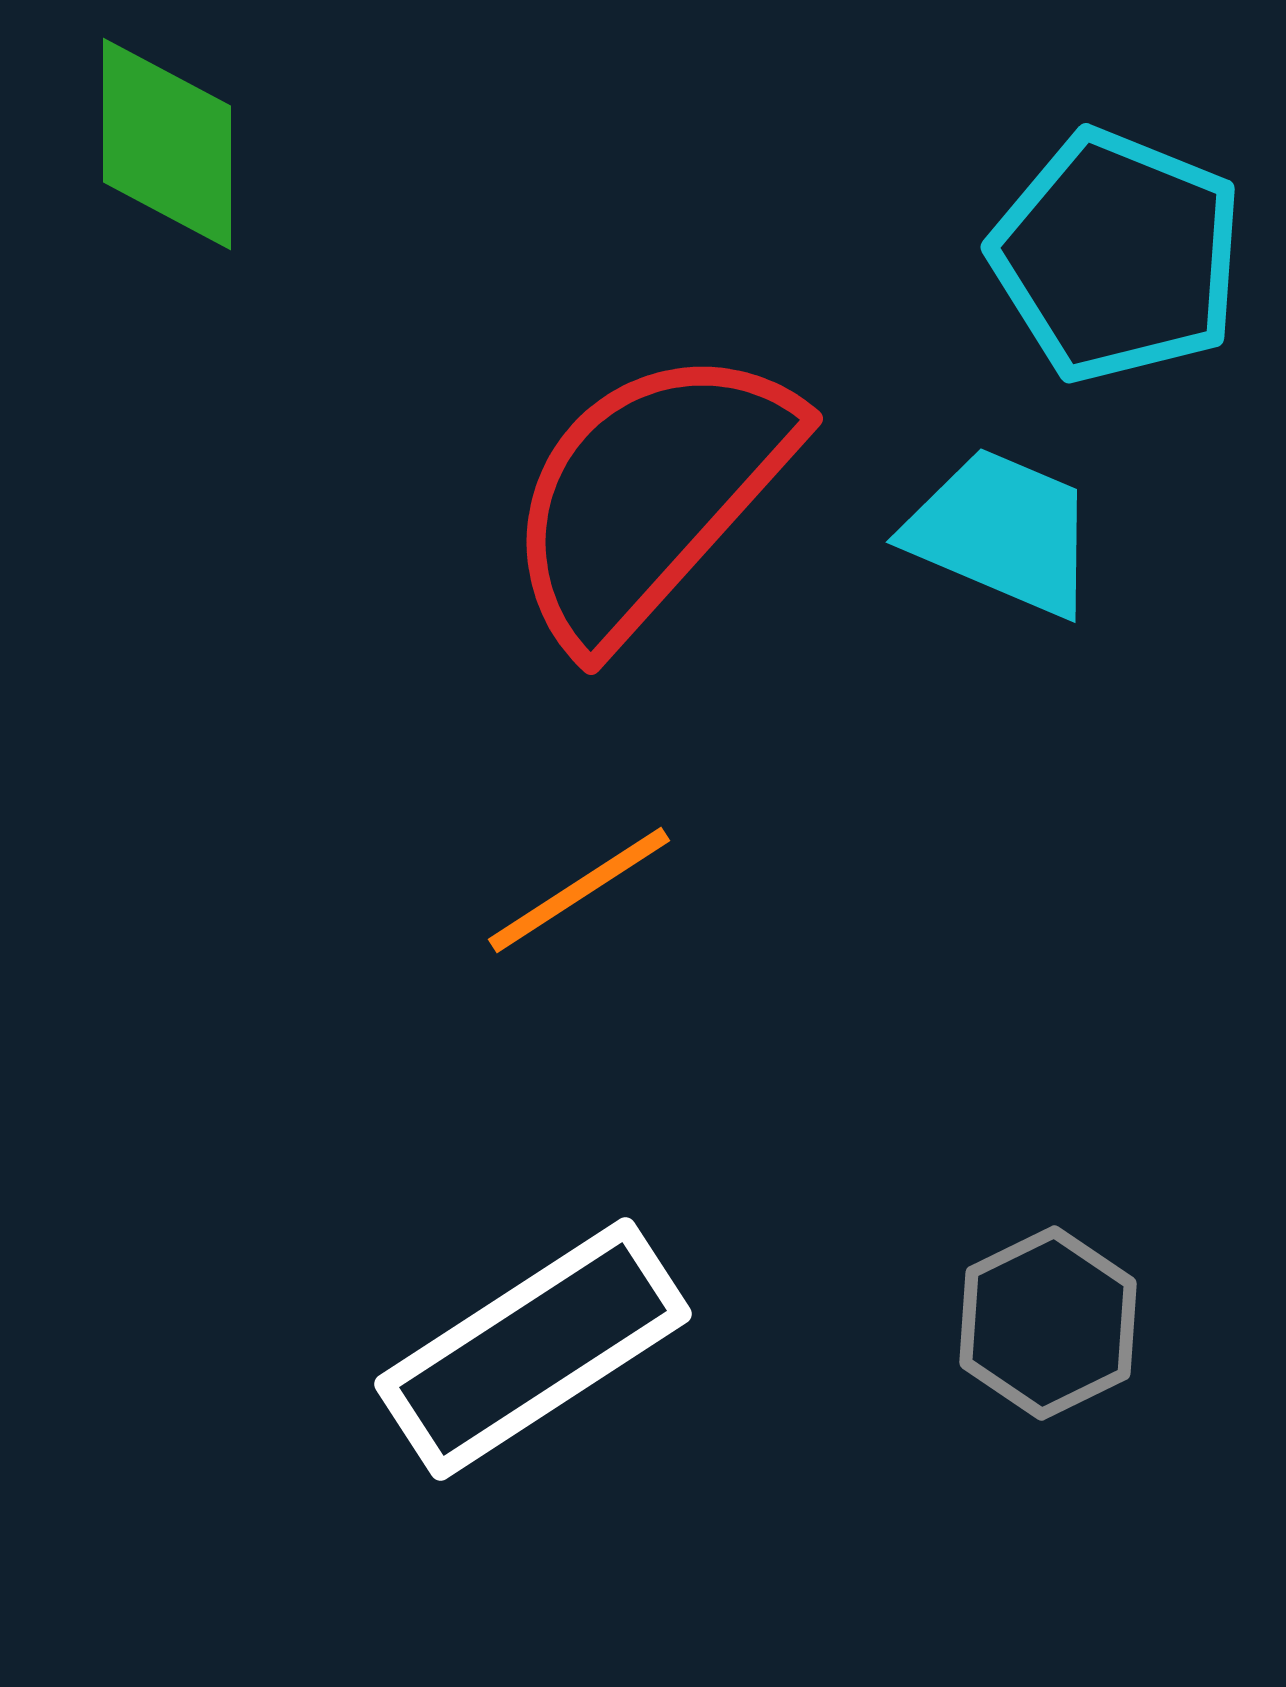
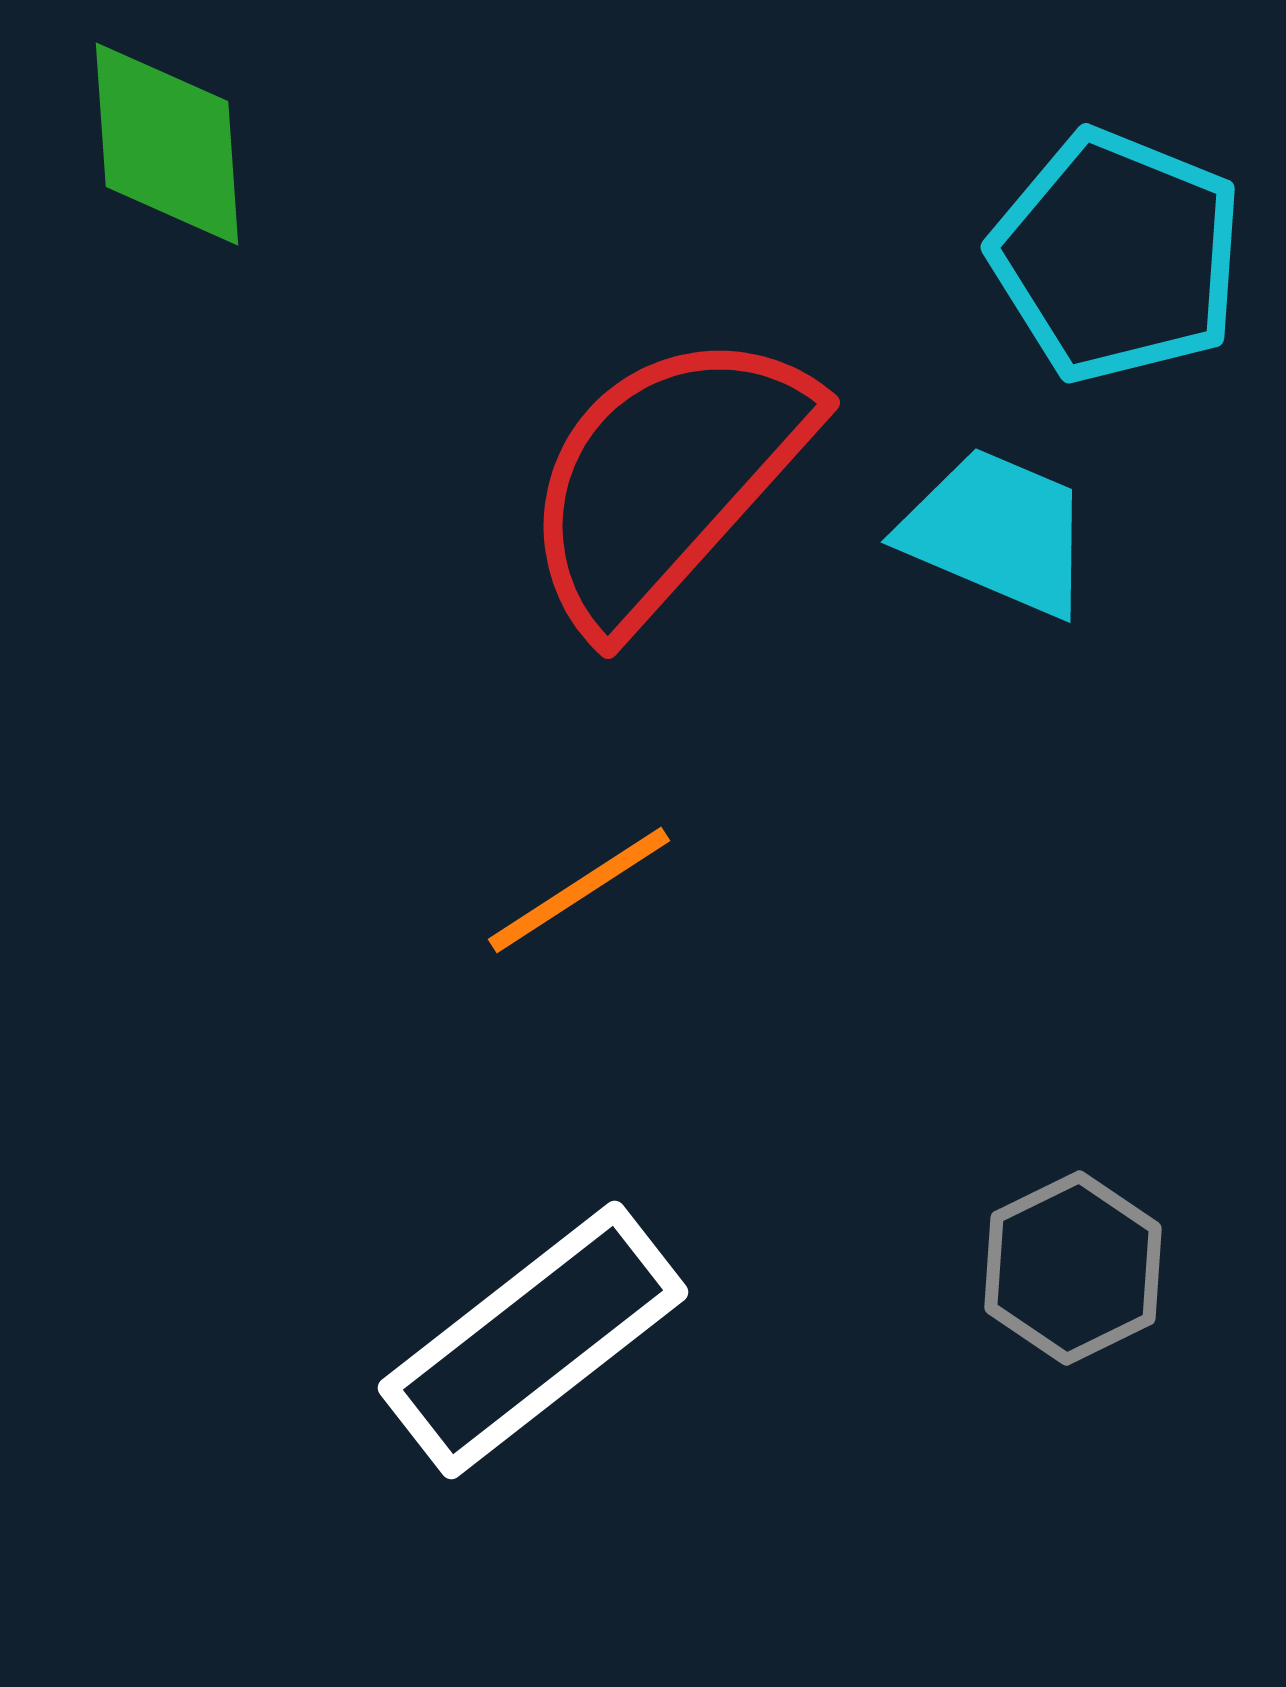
green diamond: rotated 4 degrees counterclockwise
red semicircle: moved 17 px right, 16 px up
cyan trapezoid: moved 5 px left
gray hexagon: moved 25 px right, 55 px up
white rectangle: moved 9 px up; rotated 5 degrees counterclockwise
